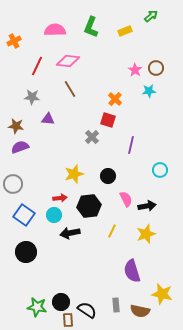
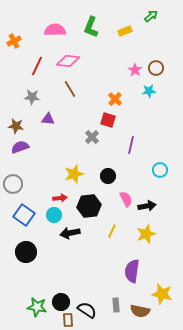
purple semicircle at (132, 271): rotated 25 degrees clockwise
